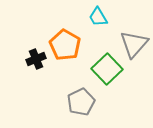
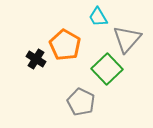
gray triangle: moved 7 px left, 5 px up
black cross: rotated 36 degrees counterclockwise
gray pentagon: rotated 20 degrees counterclockwise
